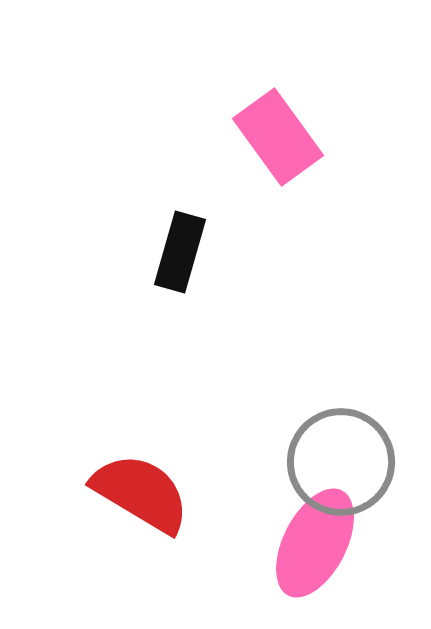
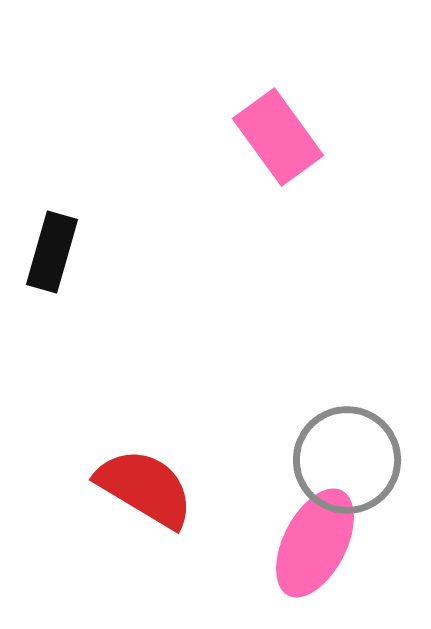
black rectangle: moved 128 px left
gray circle: moved 6 px right, 2 px up
red semicircle: moved 4 px right, 5 px up
